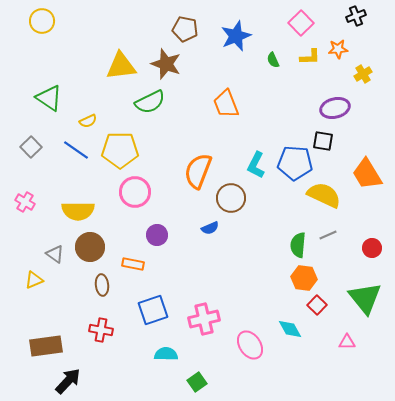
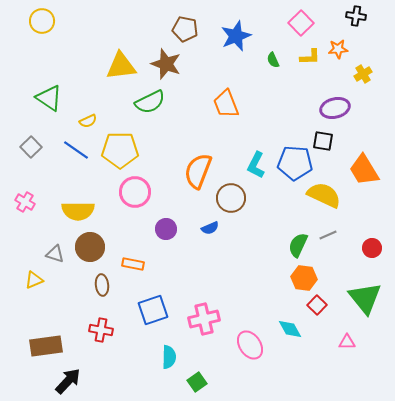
black cross at (356, 16): rotated 30 degrees clockwise
orange trapezoid at (367, 174): moved 3 px left, 4 px up
purple circle at (157, 235): moved 9 px right, 6 px up
green semicircle at (298, 245): rotated 20 degrees clockwise
gray triangle at (55, 254): rotated 18 degrees counterclockwise
cyan semicircle at (166, 354): moved 3 px right, 3 px down; rotated 90 degrees clockwise
